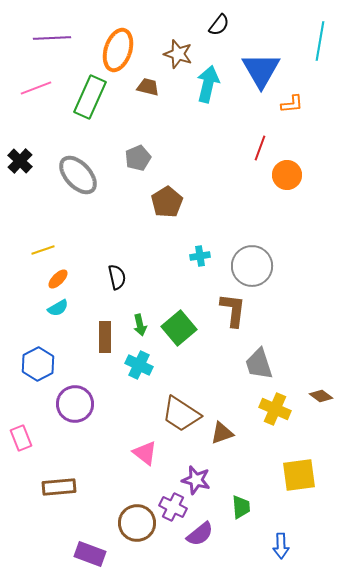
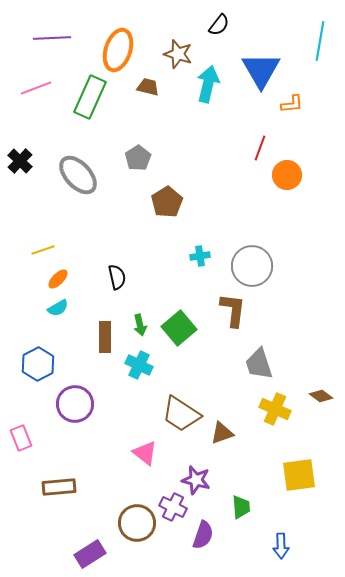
gray pentagon at (138, 158): rotated 10 degrees counterclockwise
purple semicircle at (200, 534): moved 3 px right, 1 px down; rotated 32 degrees counterclockwise
purple rectangle at (90, 554): rotated 52 degrees counterclockwise
